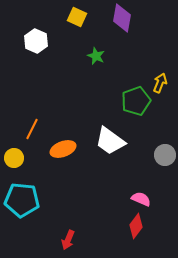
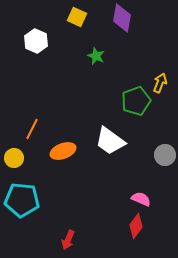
orange ellipse: moved 2 px down
